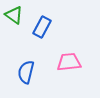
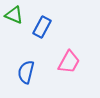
green triangle: rotated 12 degrees counterclockwise
pink trapezoid: rotated 125 degrees clockwise
